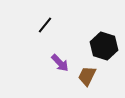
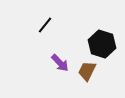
black hexagon: moved 2 px left, 2 px up
brown trapezoid: moved 5 px up
